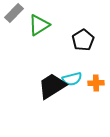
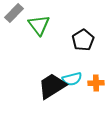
green triangle: rotated 35 degrees counterclockwise
